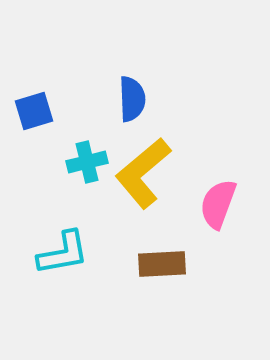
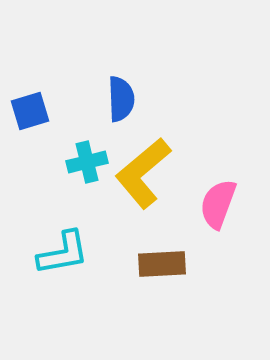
blue semicircle: moved 11 px left
blue square: moved 4 px left
